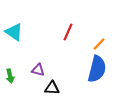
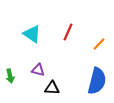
cyan triangle: moved 18 px right, 2 px down
blue semicircle: moved 12 px down
